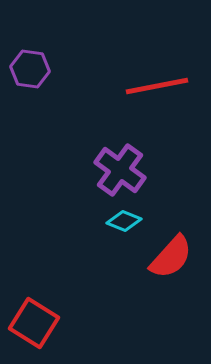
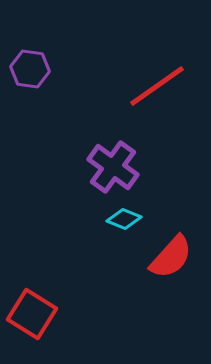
red line: rotated 24 degrees counterclockwise
purple cross: moved 7 px left, 3 px up
cyan diamond: moved 2 px up
red square: moved 2 px left, 9 px up
